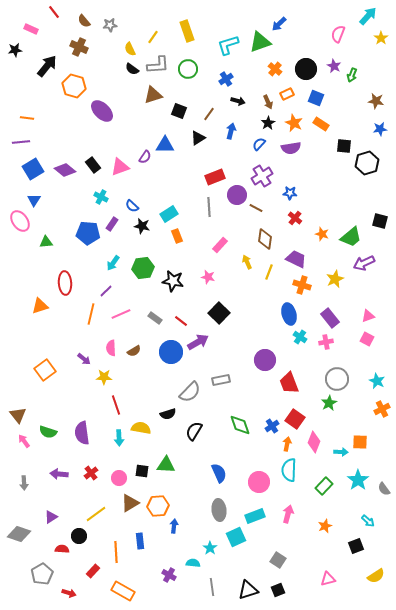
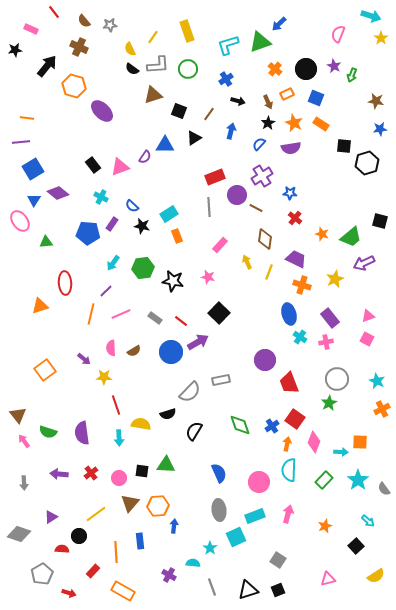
cyan arrow at (368, 16): moved 3 px right; rotated 66 degrees clockwise
black triangle at (198, 138): moved 4 px left
purple diamond at (65, 170): moved 7 px left, 23 px down
yellow semicircle at (141, 428): moved 4 px up
green rectangle at (324, 486): moved 6 px up
brown triangle at (130, 503): rotated 18 degrees counterclockwise
black square at (356, 546): rotated 21 degrees counterclockwise
gray line at (212, 587): rotated 12 degrees counterclockwise
